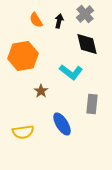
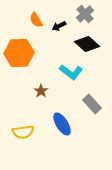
black arrow: moved 5 px down; rotated 128 degrees counterclockwise
black diamond: rotated 35 degrees counterclockwise
orange hexagon: moved 4 px left, 3 px up; rotated 8 degrees clockwise
gray rectangle: rotated 48 degrees counterclockwise
